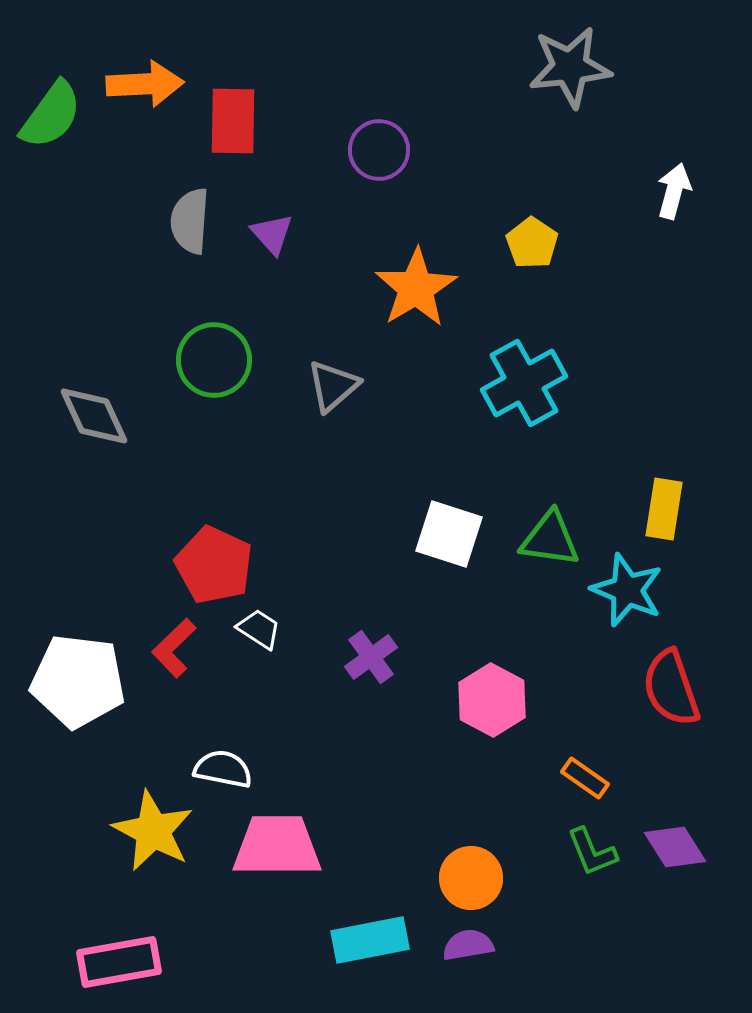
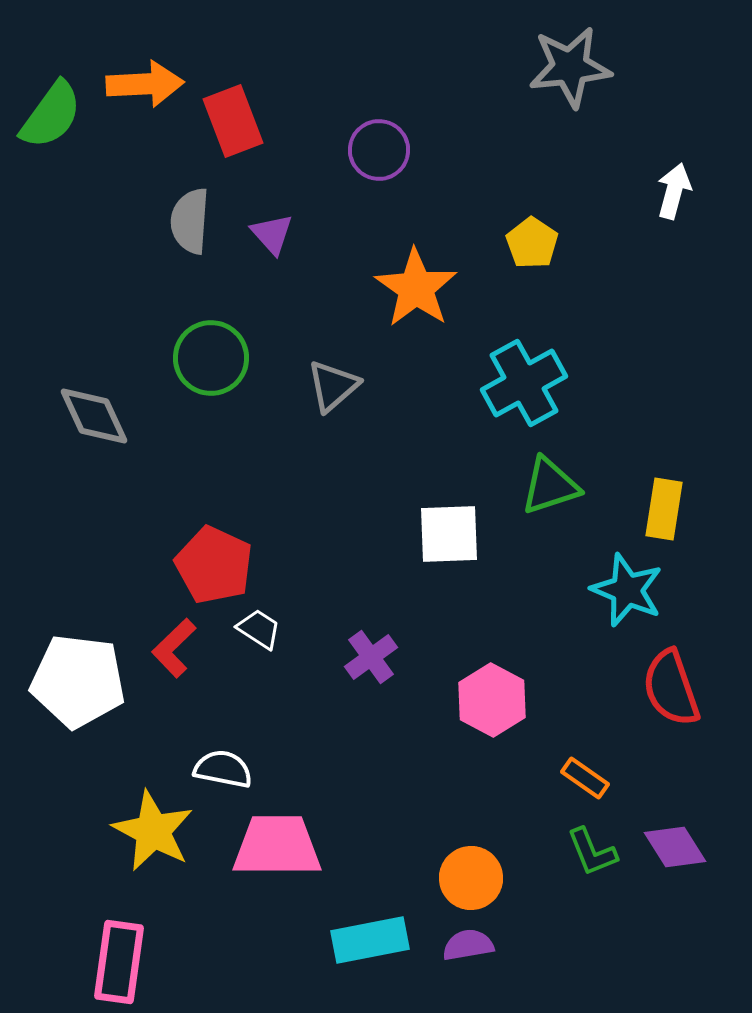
red rectangle: rotated 22 degrees counterclockwise
orange star: rotated 6 degrees counterclockwise
green circle: moved 3 px left, 2 px up
white square: rotated 20 degrees counterclockwise
green triangle: moved 53 px up; rotated 26 degrees counterclockwise
pink rectangle: rotated 72 degrees counterclockwise
